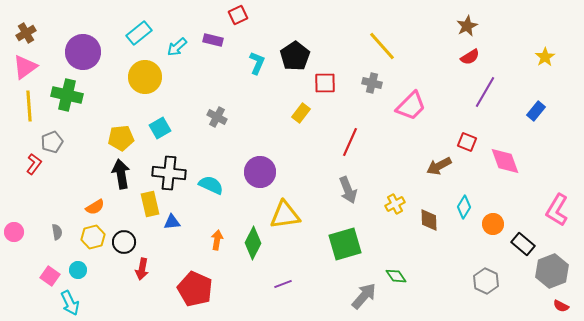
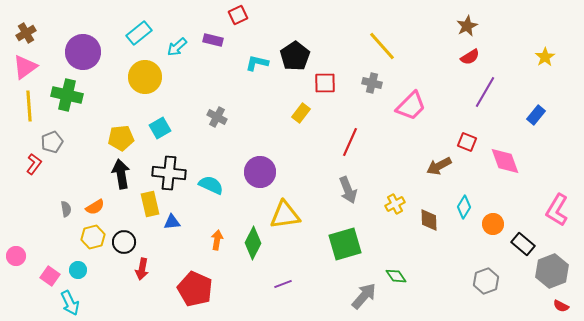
cyan L-shape at (257, 63): rotated 100 degrees counterclockwise
blue rectangle at (536, 111): moved 4 px down
pink circle at (14, 232): moved 2 px right, 24 px down
gray semicircle at (57, 232): moved 9 px right, 23 px up
gray hexagon at (486, 281): rotated 15 degrees clockwise
